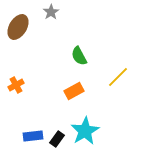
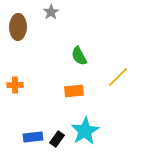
brown ellipse: rotated 30 degrees counterclockwise
orange cross: moved 1 px left; rotated 28 degrees clockwise
orange rectangle: rotated 24 degrees clockwise
blue rectangle: moved 1 px down
